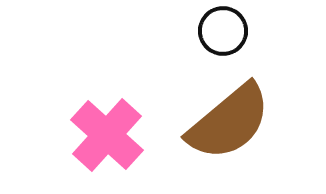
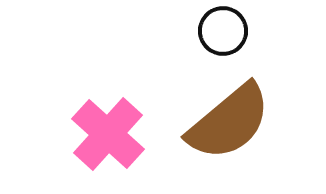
pink cross: moved 1 px right, 1 px up
